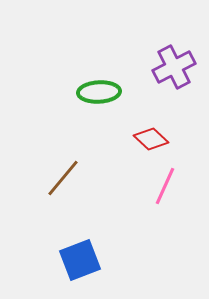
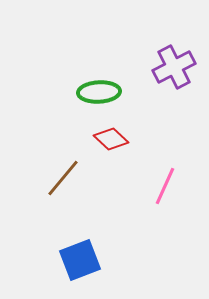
red diamond: moved 40 px left
